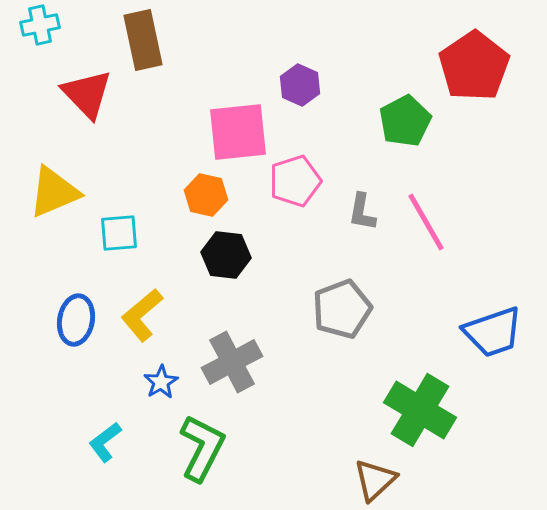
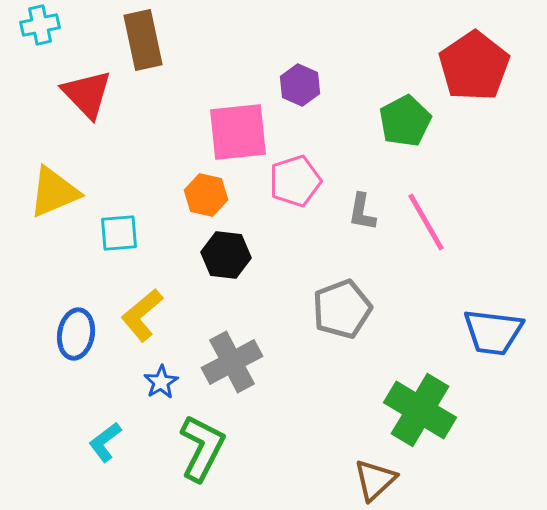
blue ellipse: moved 14 px down
blue trapezoid: rotated 26 degrees clockwise
